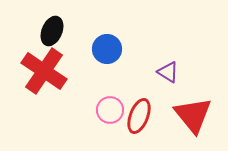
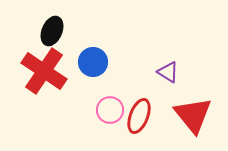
blue circle: moved 14 px left, 13 px down
